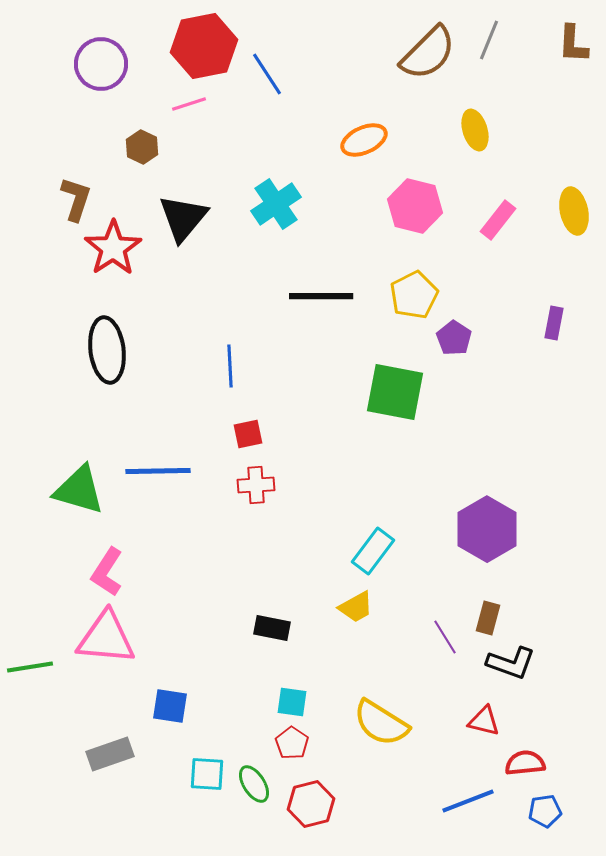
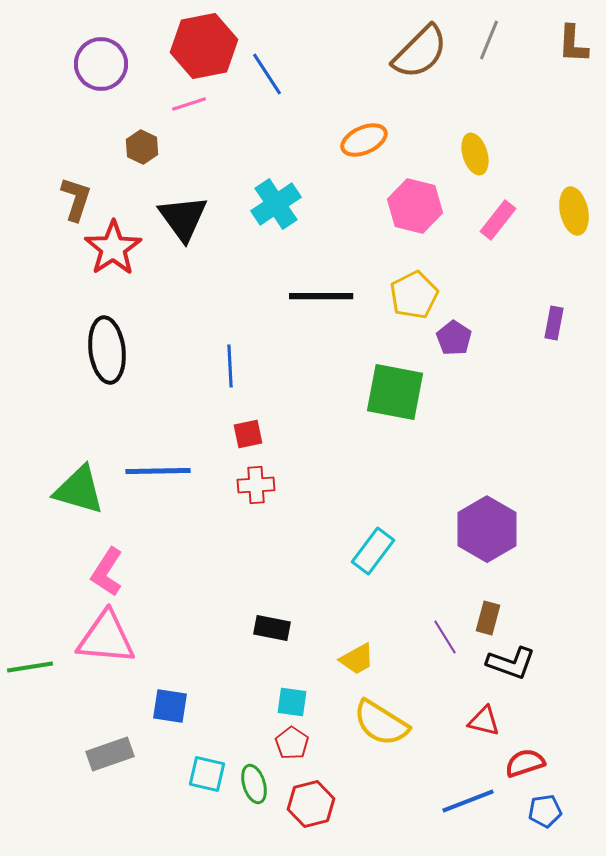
brown semicircle at (428, 53): moved 8 px left, 1 px up
yellow ellipse at (475, 130): moved 24 px down
black triangle at (183, 218): rotated 16 degrees counterclockwise
yellow trapezoid at (356, 607): moved 1 px right, 52 px down
red semicircle at (525, 763): rotated 12 degrees counterclockwise
cyan square at (207, 774): rotated 9 degrees clockwise
green ellipse at (254, 784): rotated 15 degrees clockwise
